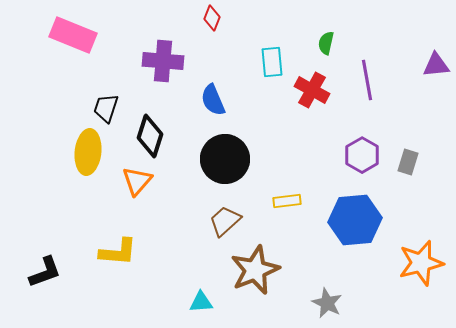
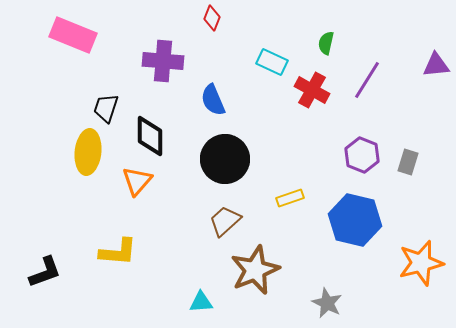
cyan rectangle: rotated 60 degrees counterclockwise
purple line: rotated 42 degrees clockwise
black diamond: rotated 18 degrees counterclockwise
purple hexagon: rotated 8 degrees counterclockwise
yellow rectangle: moved 3 px right, 3 px up; rotated 12 degrees counterclockwise
blue hexagon: rotated 18 degrees clockwise
